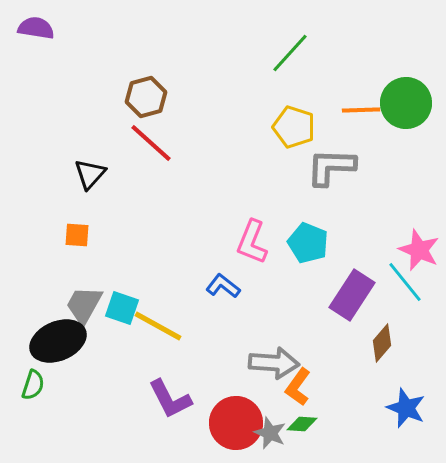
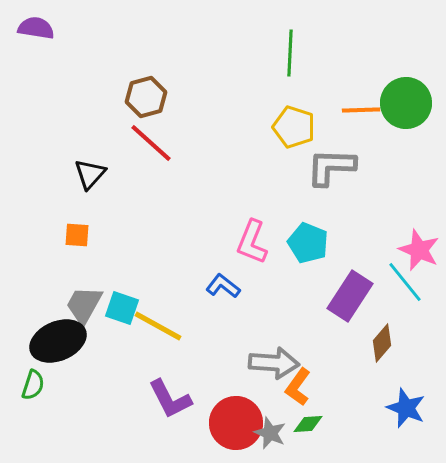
green line: rotated 39 degrees counterclockwise
purple rectangle: moved 2 px left, 1 px down
green diamond: moved 6 px right; rotated 8 degrees counterclockwise
